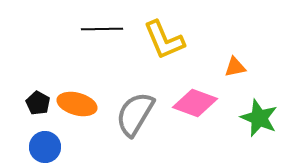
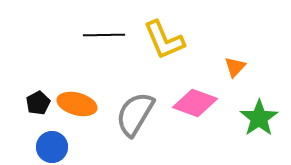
black line: moved 2 px right, 6 px down
orange triangle: rotated 35 degrees counterclockwise
black pentagon: rotated 15 degrees clockwise
green star: rotated 15 degrees clockwise
blue circle: moved 7 px right
